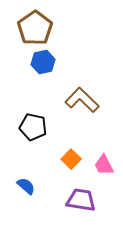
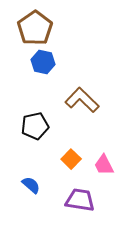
blue hexagon: rotated 25 degrees clockwise
black pentagon: moved 2 px right, 1 px up; rotated 24 degrees counterclockwise
blue semicircle: moved 5 px right, 1 px up
purple trapezoid: moved 1 px left
